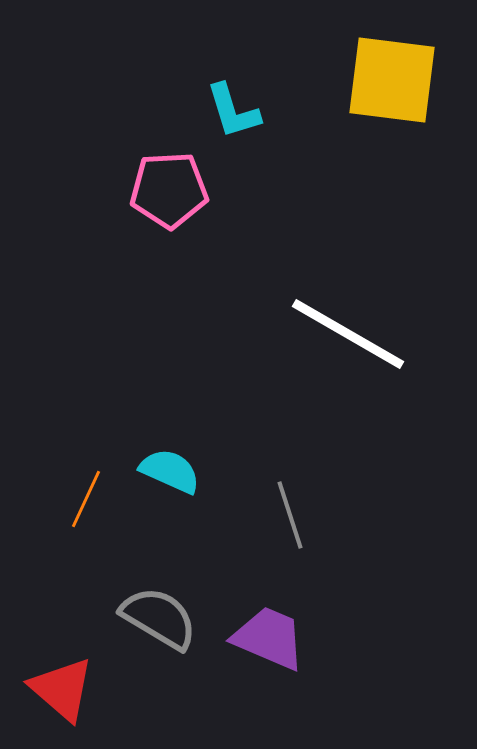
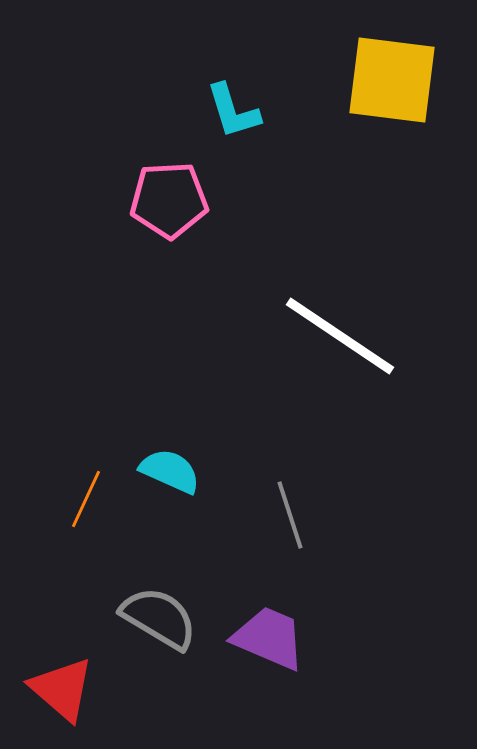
pink pentagon: moved 10 px down
white line: moved 8 px left, 2 px down; rotated 4 degrees clockwise
